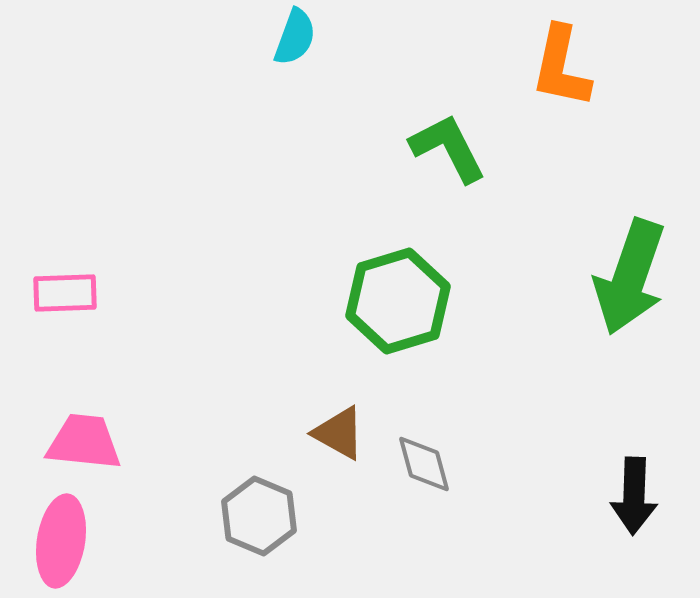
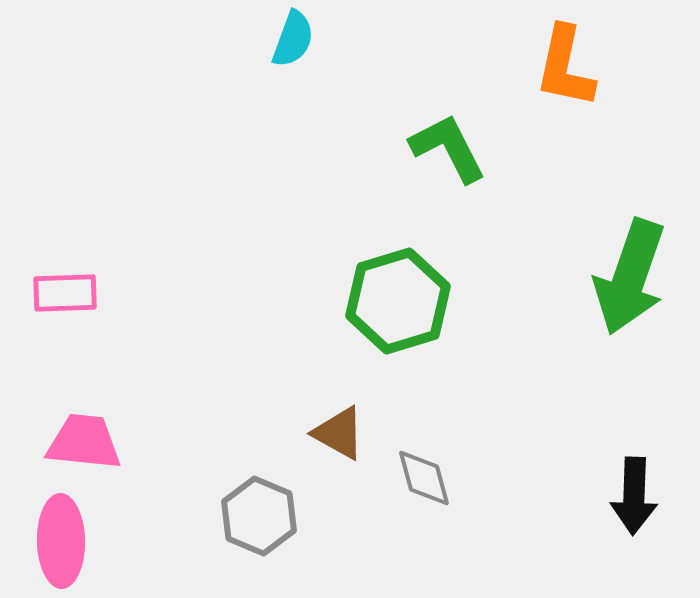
cyan semicircle: moved 2 px left, 2 px down
orange L-shape: moved 4 px right
gray diamond: moved 14 px down
pink ellipse: rotated 10 degrees counterclockwise
